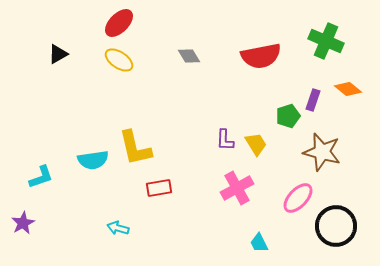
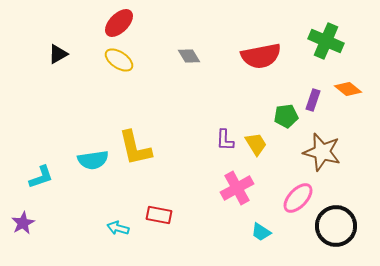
green pentagon: moved 2 px left; rotated 10 degrees clockwise
red rectangle: moved 27 px down; rotated 20 degrees clockwise
cyan trapezoid: moved 2 px right, 11 px up; rotated 30 degrees counterclockwise
